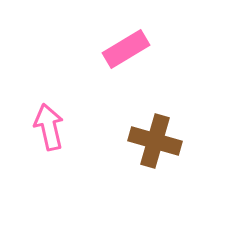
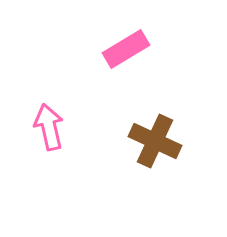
brown cross: rotated 9 degrees clockwise
